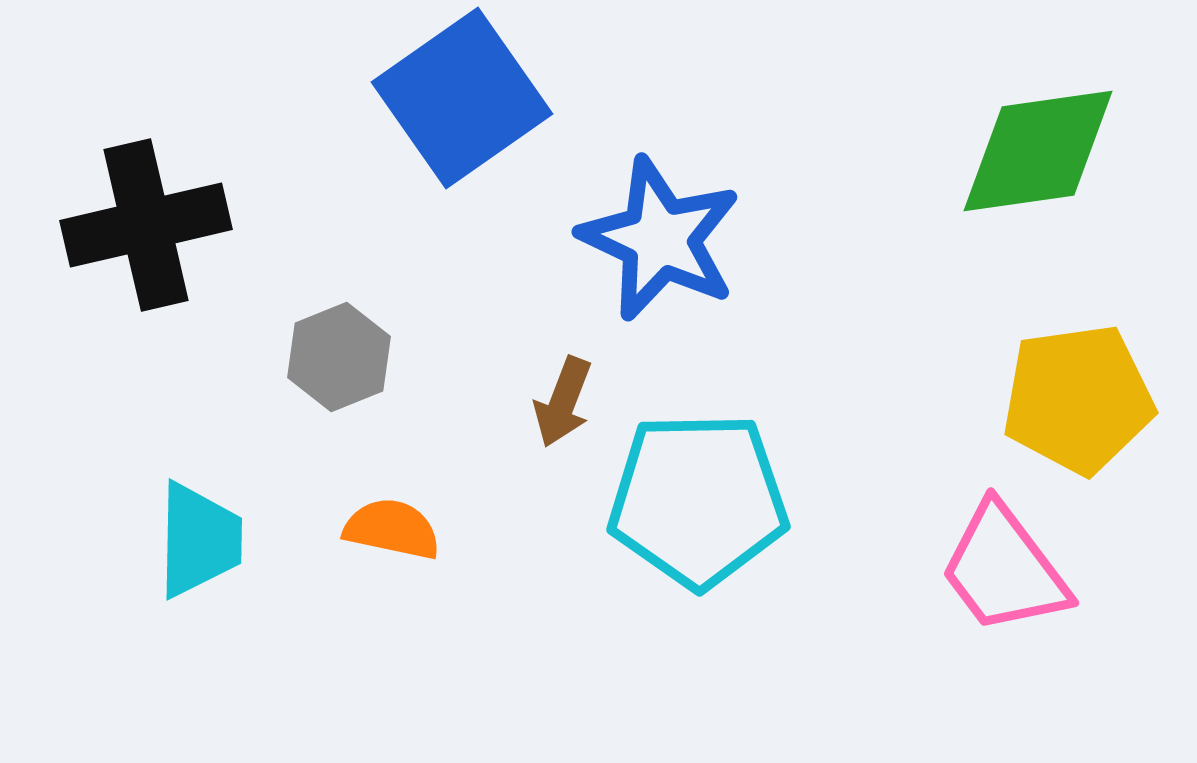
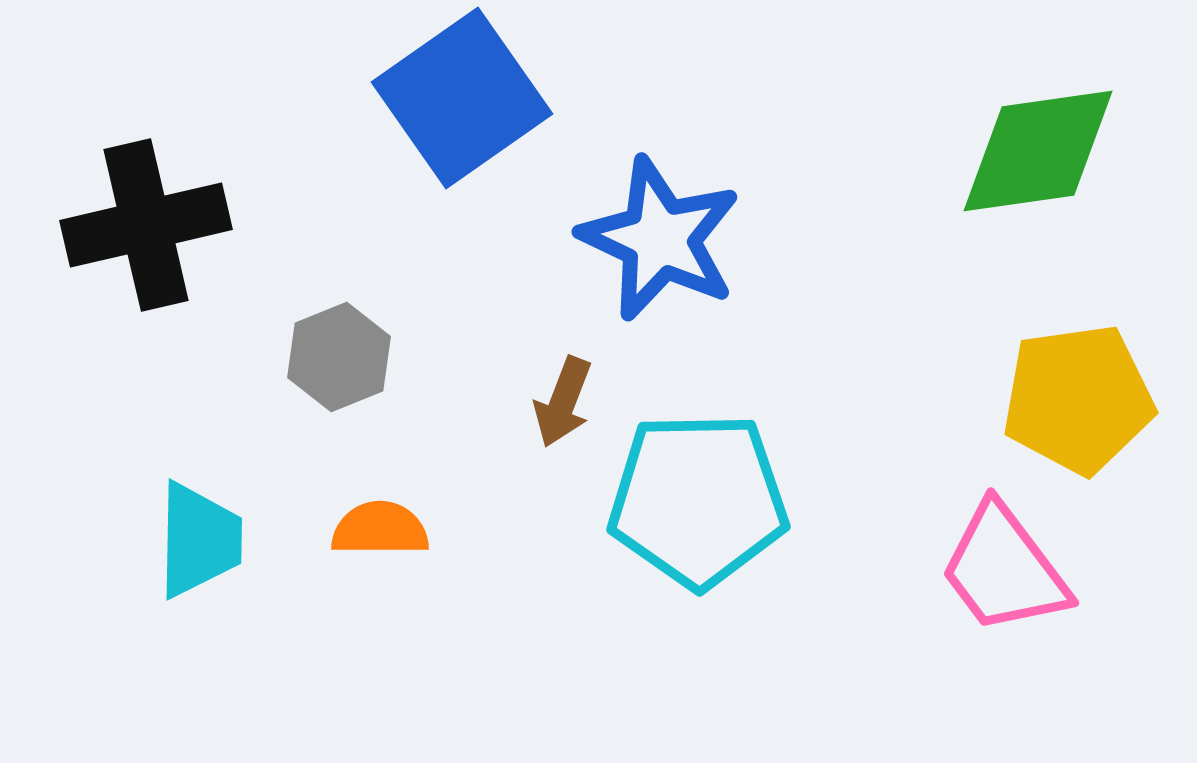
orange semicircle: moved 12 px left; rotated 12 degrees counterclockwise
